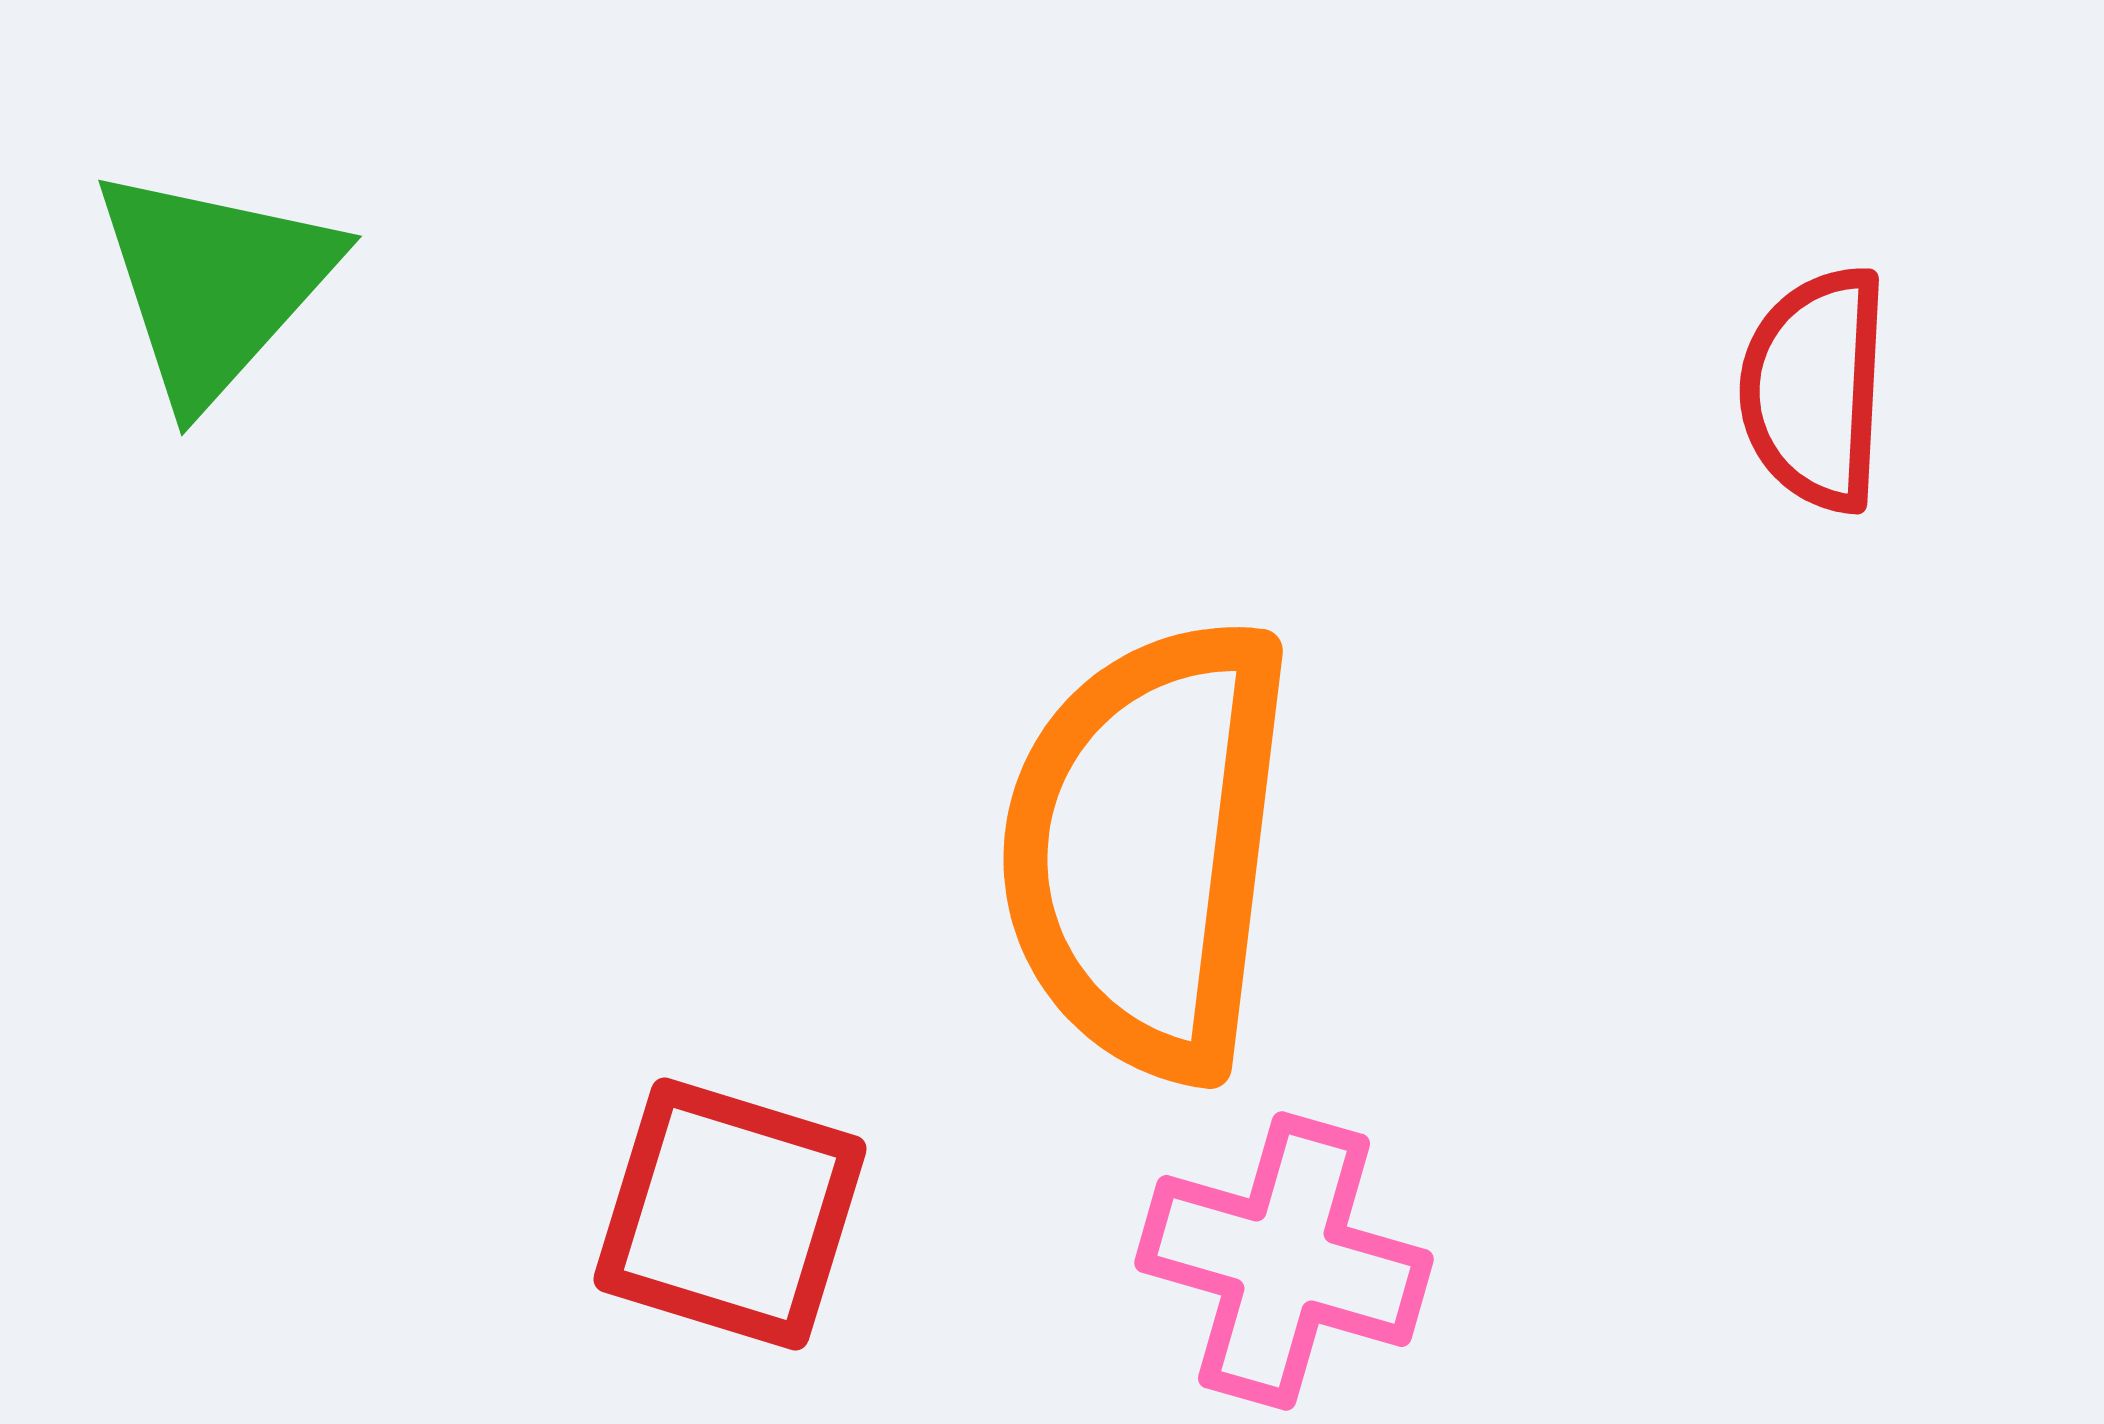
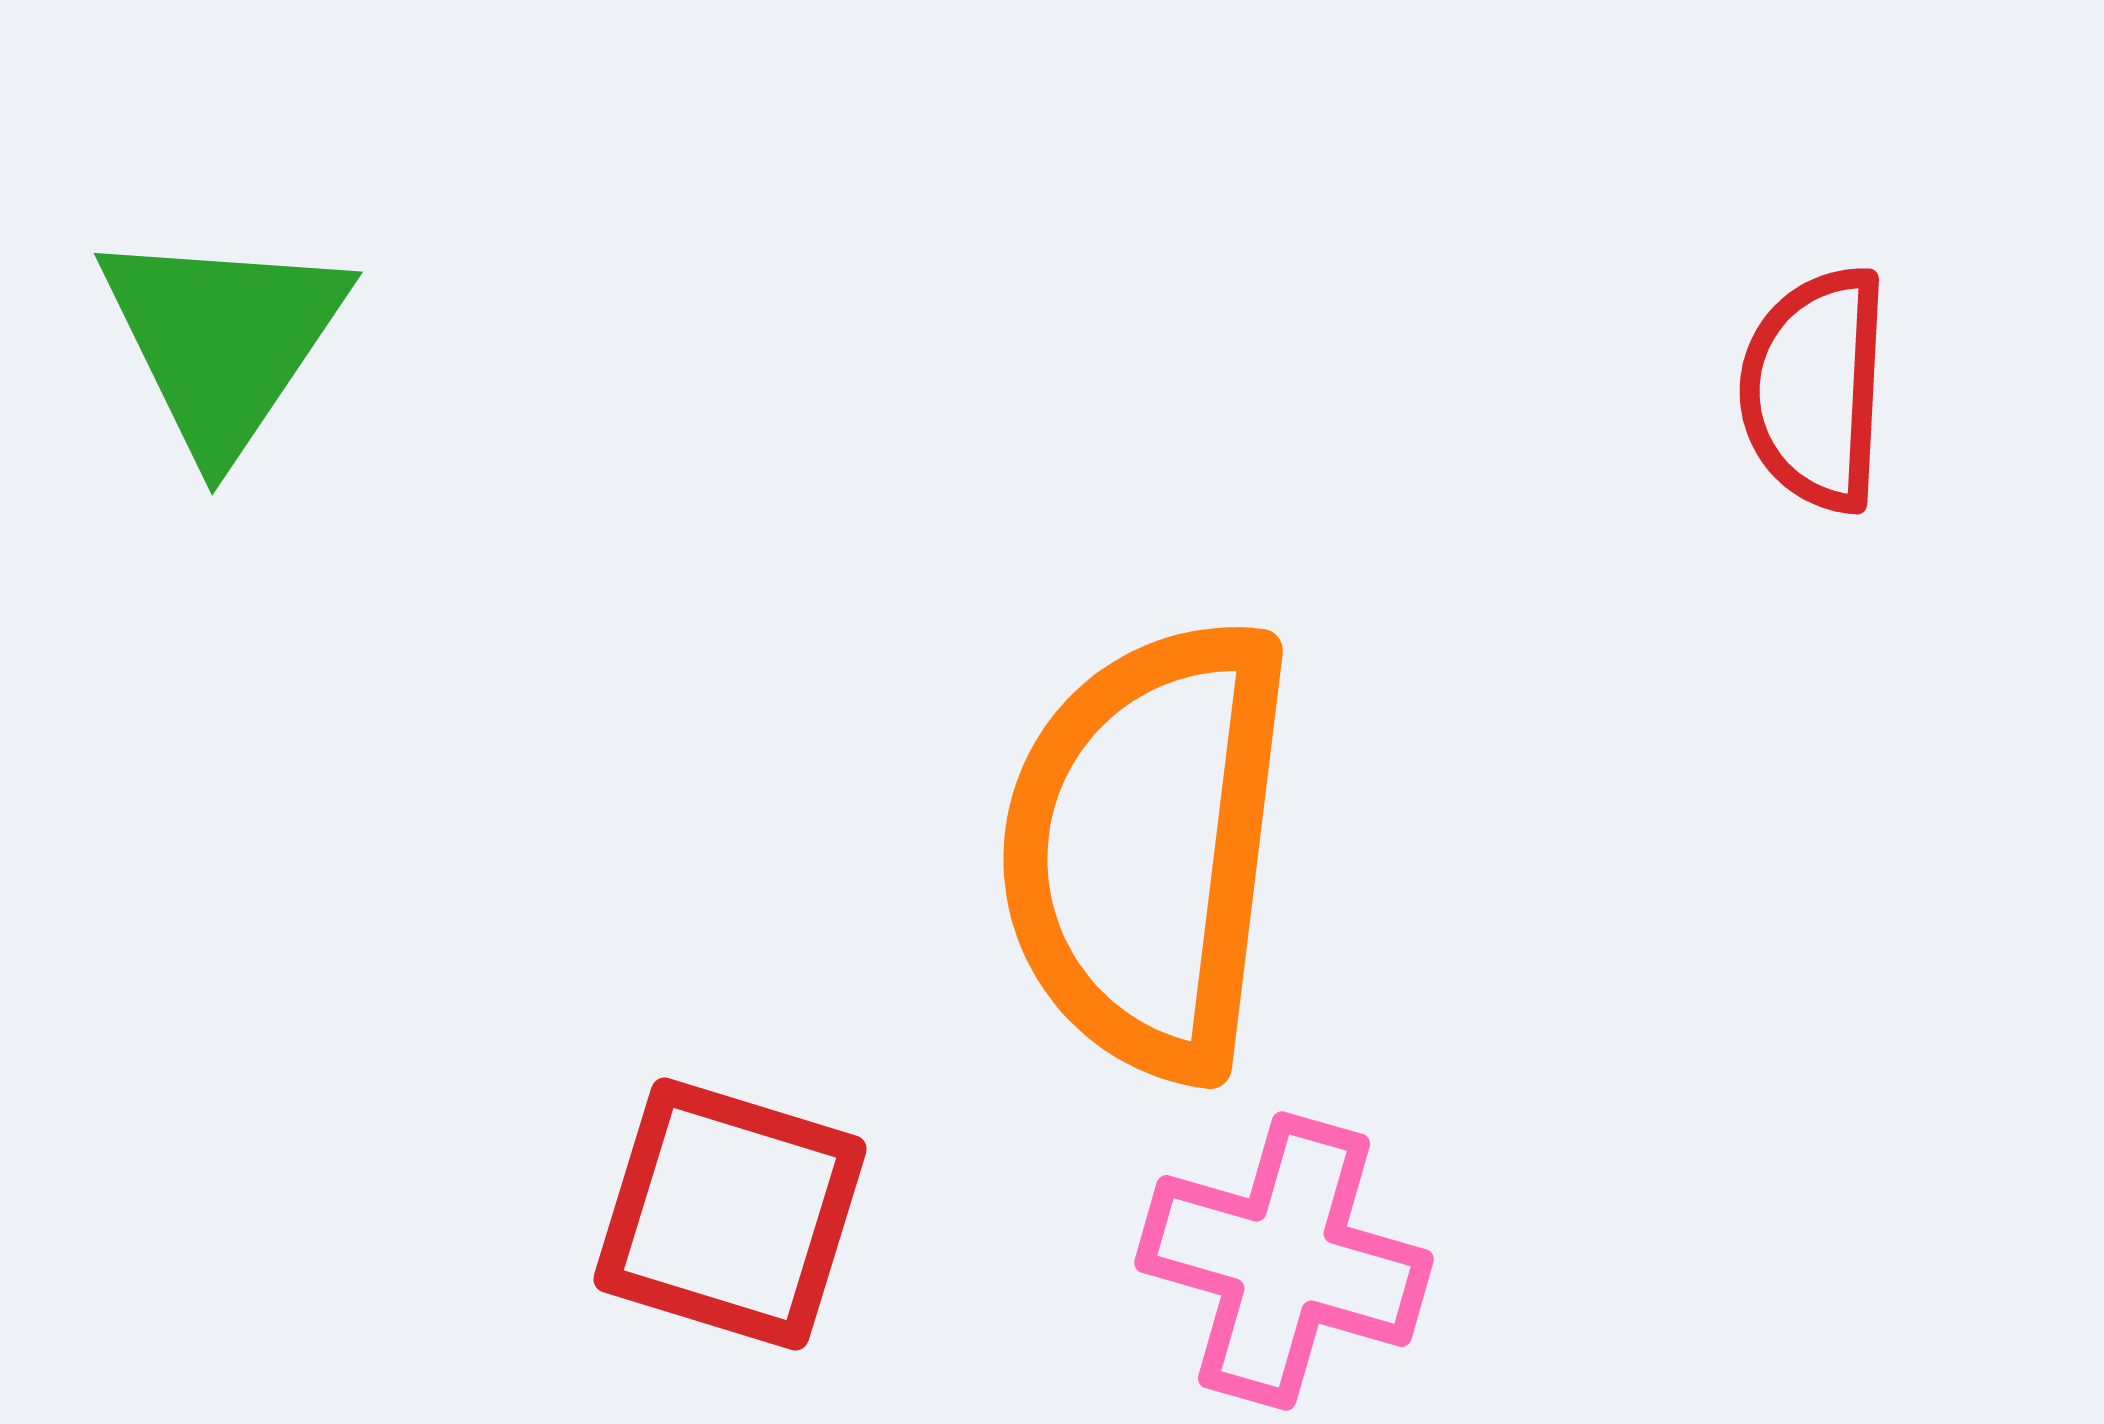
green triangle: moved 9 px right, 56 px down; rotated 8 degrees counterclockwise
